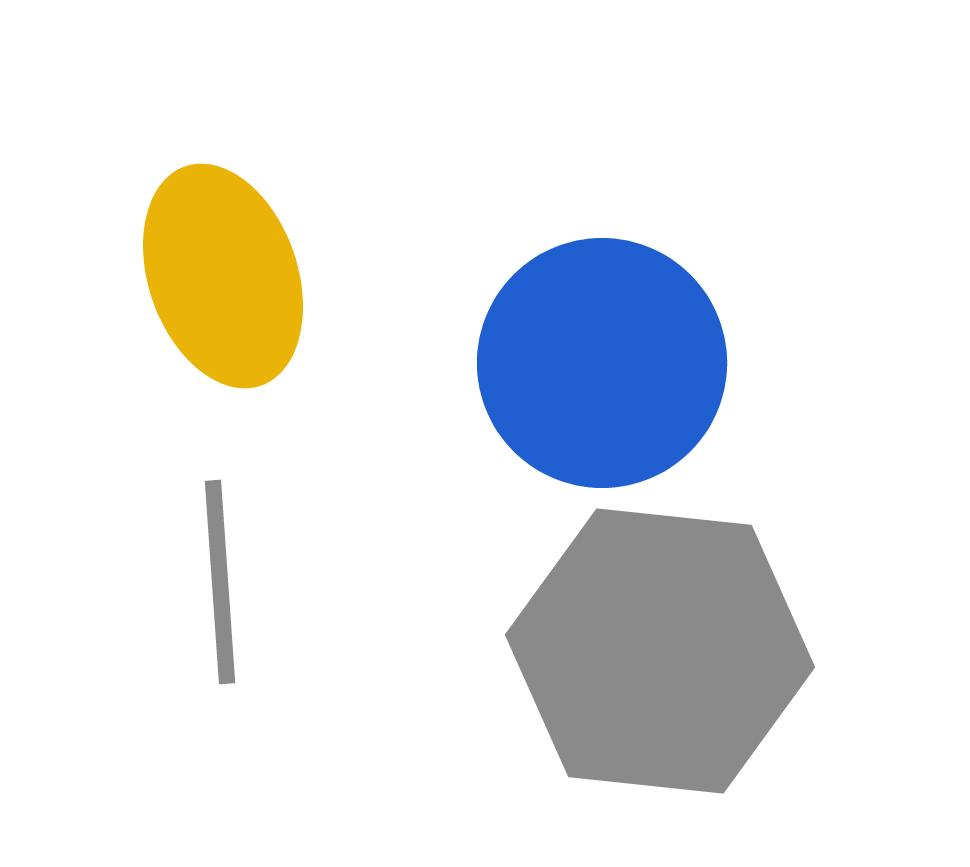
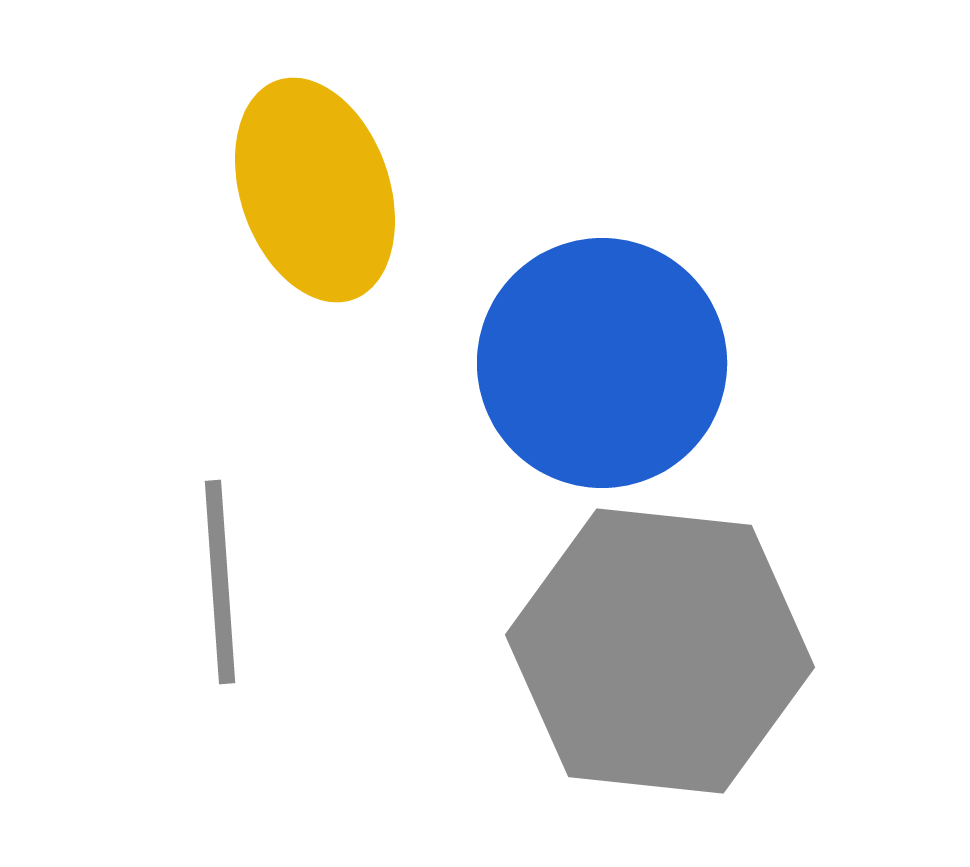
yellow ellipse: moved 92 px right, 86 px up
